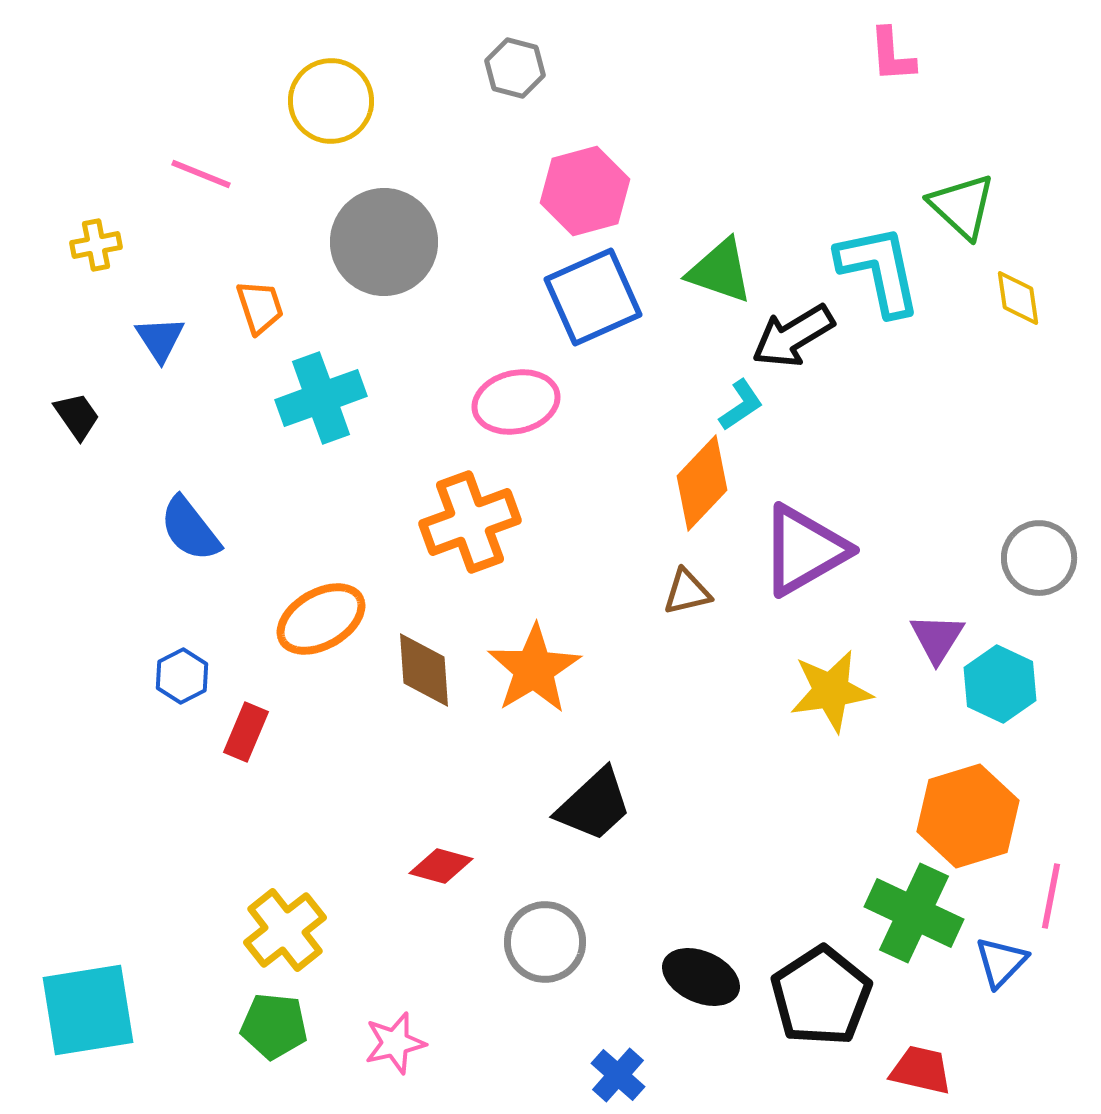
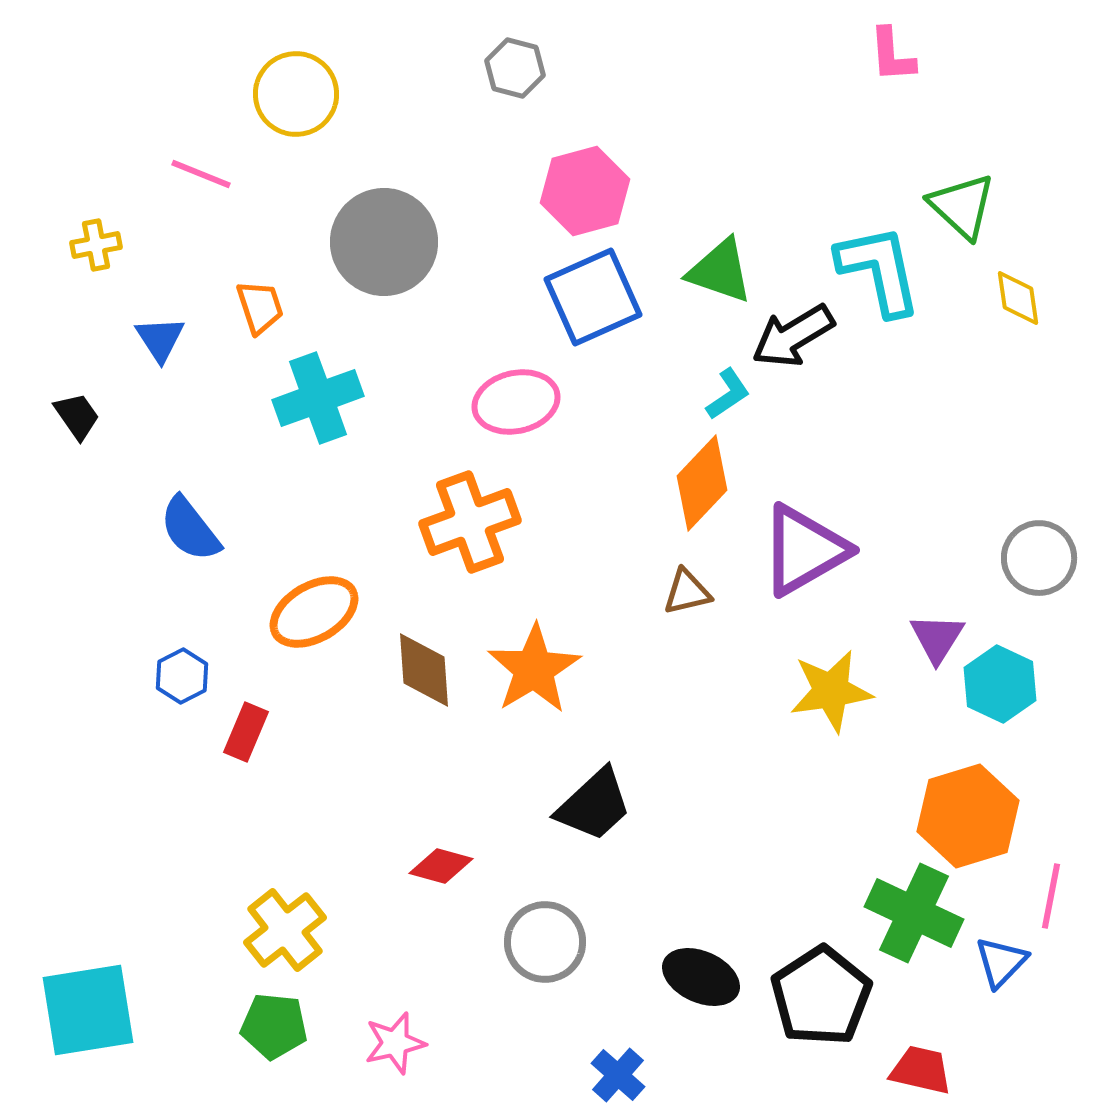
yellow circle at (331, 101): moved 35 px left, 7 px up
cyan cross at (321, 398): moved 3 px left
cyan L-shape at (741, 405): moved 13 px left, 11 px up
orange ellipse at (321, 619): moved 7 px left, 7 px up
